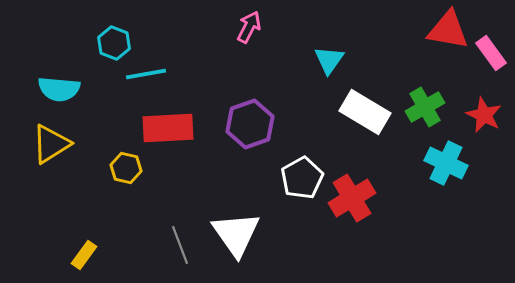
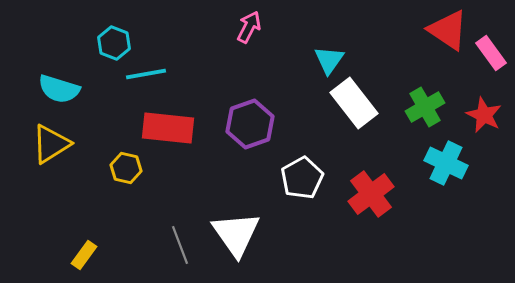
red triangle: rotated 24 degrees clockwise
cyan semicircle: rotated 12 degrees clockwise
white rectangle: moved 11 px left, 9 px up; rotated 21 degrees clockwise
red rectangle: rotated 9 degrees clockwise
red cross: moved 19 px right, 4 px up; rotated 6 degrees counterclockwise
